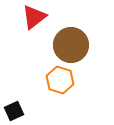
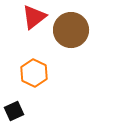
brown circle: moved 15 px up
orange hexagon: moved 26 px left, 7 px up; rotated 8 degrees clockwise
